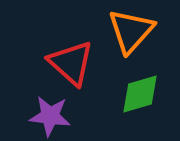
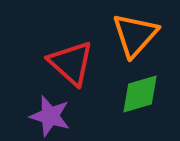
orange triangle: moved 4 px right, 4 px down
purple star: rotated 9 degrees clockwise
